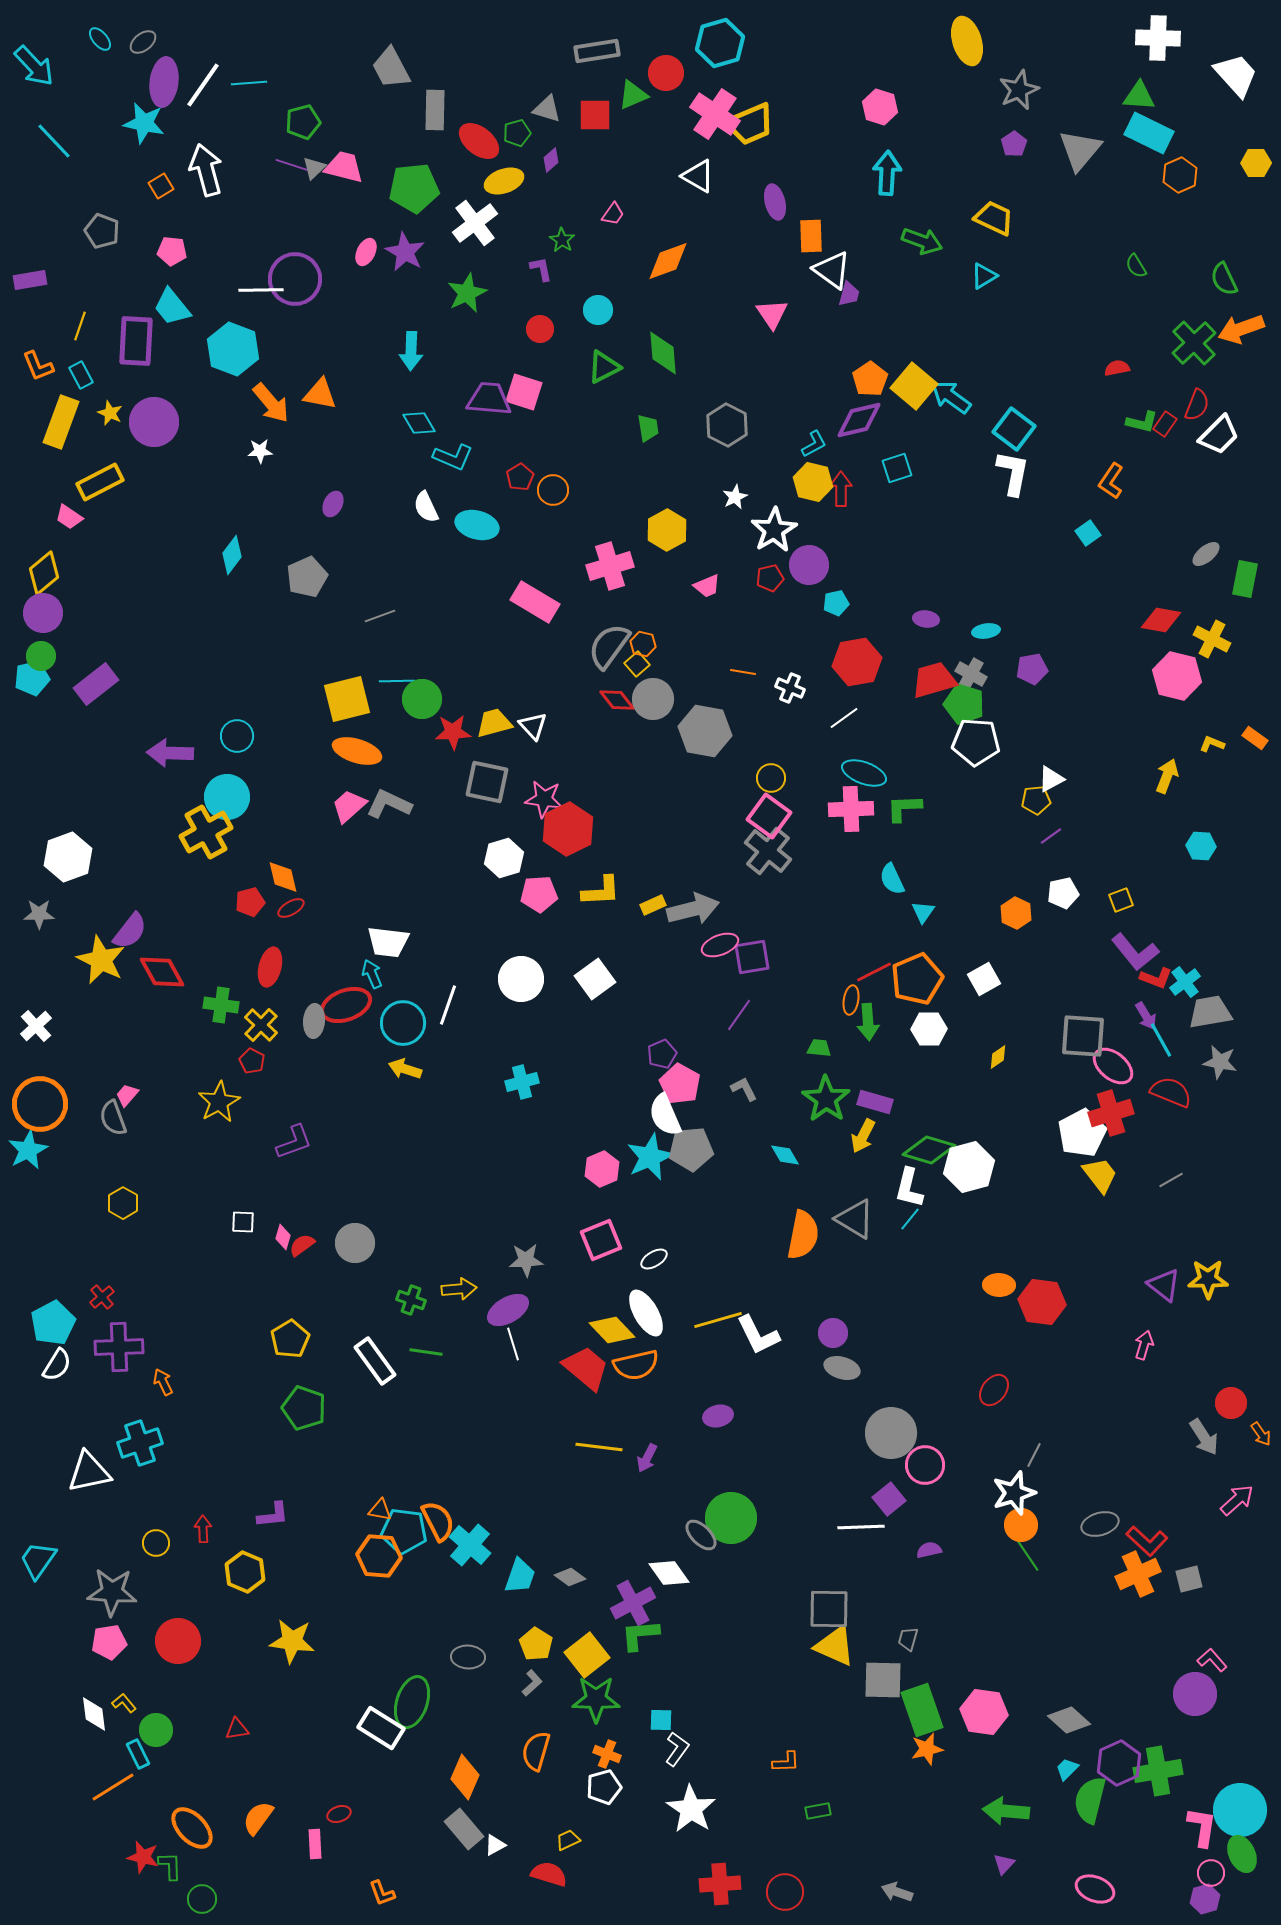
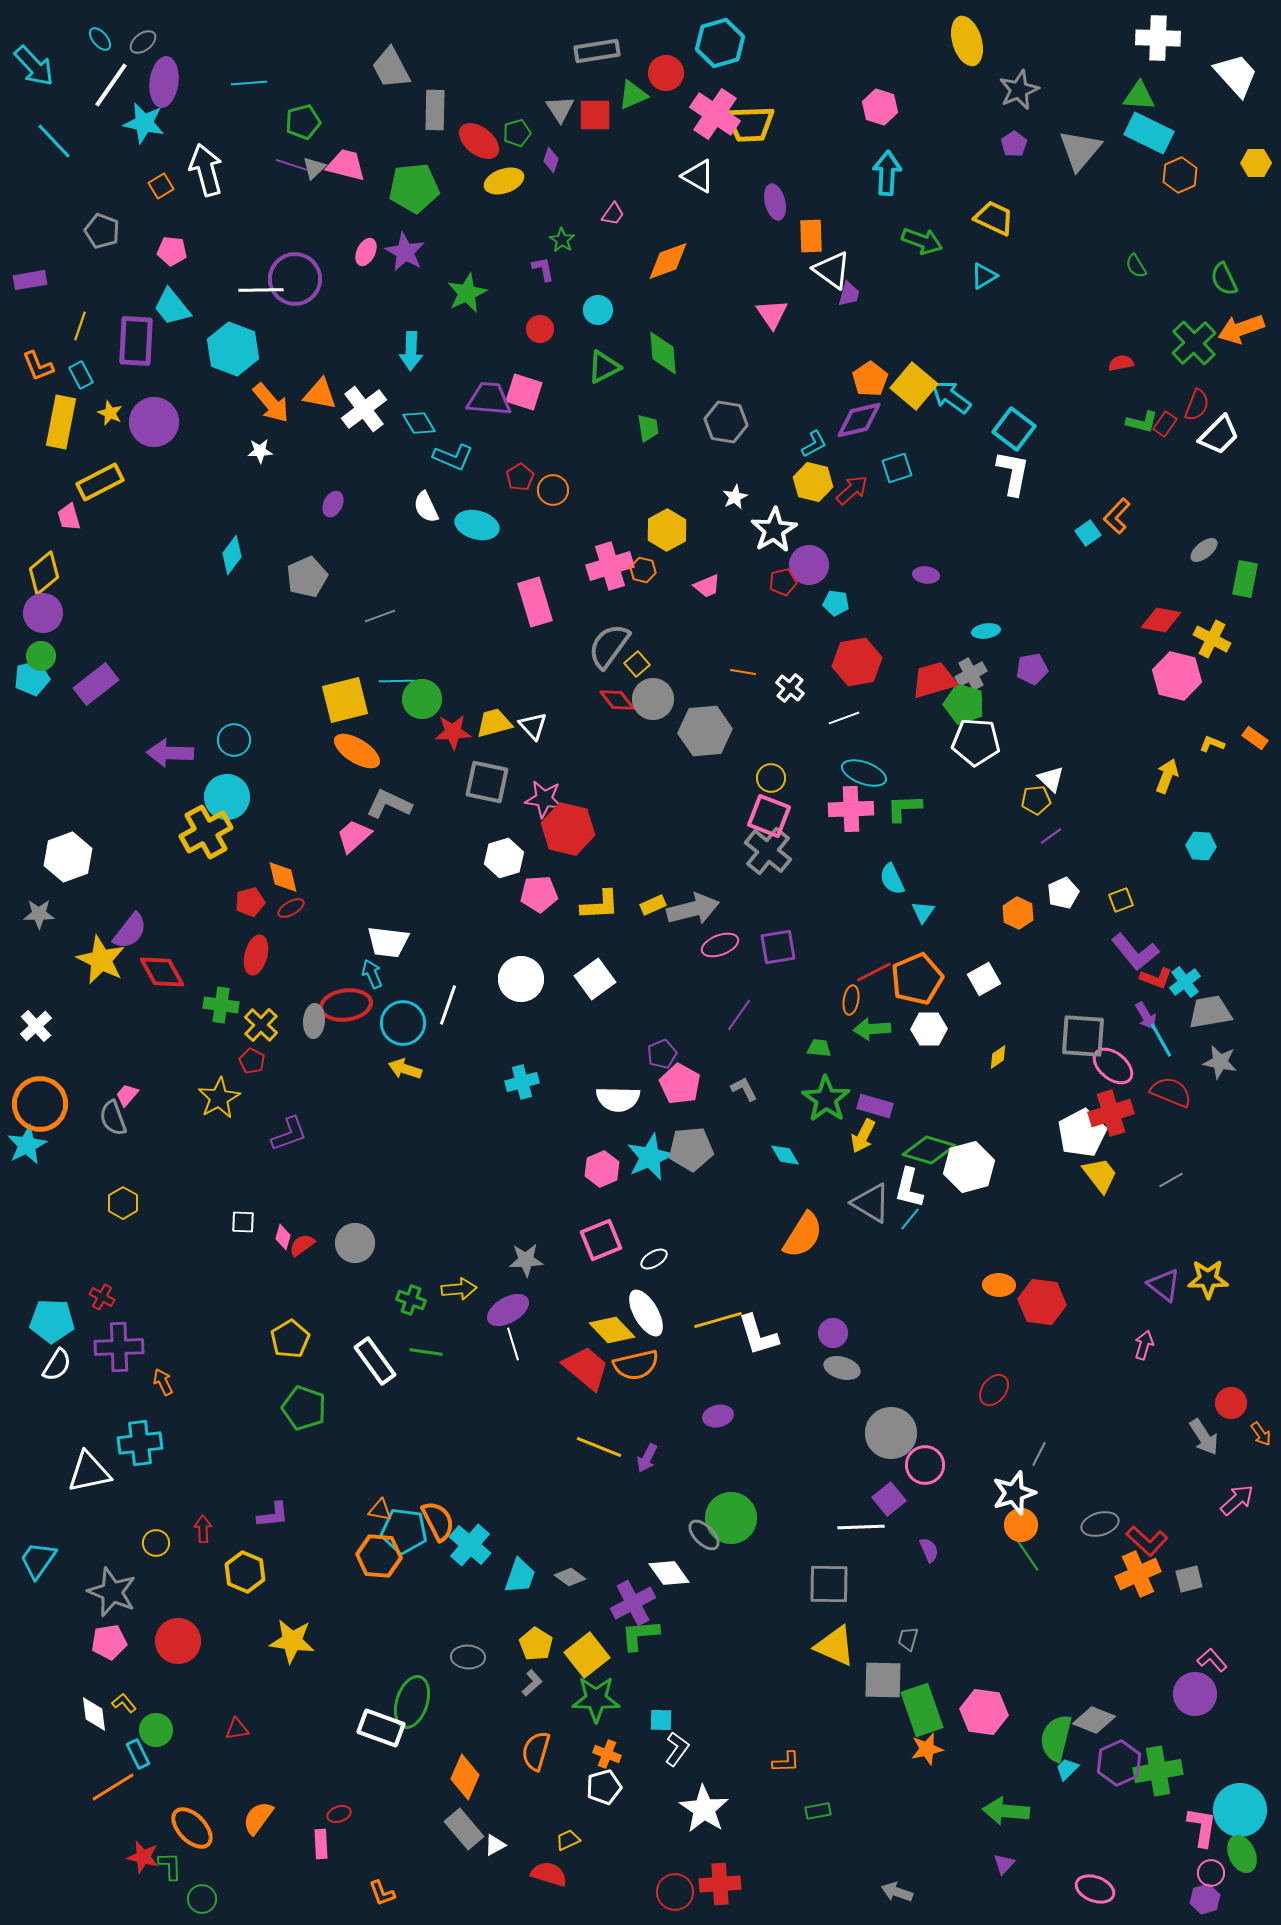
white line at (203, 85): moved 92 px left
gray triangle at (547, 109): moved 13 px right; rotated 40 degrees clockwise
yellow trapezoid at (750, 124): rotated 21 degrees clockwise
purple diamond at (551, 160): rotated 30 degrees counterclockwise
pink trapezoid at (344, 167): moved 2 px right, 2 px up
white cross at (475, 223): moved 111 px left, 186 px down
purple L-shape at (541, 269): moved 2 px right
red semicircle at (1117, 368): moved 4 px right, 5 px up
yellow rectangle at (61, 422): rotated 9 degrees counterclockwise
gray hexagon at (727, 425): moved 1 px left, 3 px up; rotated 18 degrees counterclockwise
orange L-shape at (1111, 481): moved 6 px right, 35 px down; rotated 9 degrees clockwise
red arrow at (841, 489): moved 11 px right, 1 px down; rotated 48 degrees clockwise
pink trapezoid at (69, 517): rotated 40 degrees clockwise
gray ellipse at (1206, 554): moved 2 px left, 4 px up
red pentagon at (770, 578): moved 13 px right, 4 px down
pink rectangle at (535, 602): rotated 42 degrees clockwise
cyan pentagon at (836, 603): rotated 20 degrees clockwise
purple ellipse at (926, 619): moved 44 px up
orange hexagon at (643, 644): moved 74 px up
gray cross at (971, 674): rotated 32 degrees clockwise
white cross at (790, 688): rotated 16 degrees clockwise
yellow square at (347, 699): moved 2 px left, 1 px down
white line at (844, 718): rotated 16 degrees clockwise
gray hexagon at (705, 731): rotated 15 degrees counterclockwise
cyan circle at (237, 736): moved 3 px left, 4 px down
orange ellipse at (357, 751): rotated 15 degrees clockwise
white triangle at (1051, 779): rotated 48 degrees counterclockwise
pink trapezoid at (349, 806): moved 5 px right, 30 px down
pink square at (769, 816): rotated 15 degrees counterclockwise
red hexagon at (568, 829): rotated 21 degrees counterclockwise
yellow L-shape at (601, 891): moved 1 px left, 14 px down
white pentagon at (1063, 893): rotated 12 degrees counterclockwise
orange hexagon at (1016, 913): moved 2 px right
purple square at (752, 957): moved 26 px right, 10 px up
red ellipse at (270, 967): moved 14 px left, 12 px up
red ellipse at (346, 1005): rotated 12 degrees clockwise
green arrow at (868, 1022): moved 4 px right, 7 px down; rotated 90 degrees clockwise
yellow star at (219, 1102): moved 4 px up
purple rectangle at (875, 1102): moved 4 px down
white semicircle at (665, 1115): moved 47 px left, 16 px up; rotated 66 degrees counterclockwise
purple L-shape at (294, 1142): moved 5 px left, 8 px up
cyan star at (28, 1150): moved 1 px left, 5 px up
gray triangle at (855, 1219): moved 16 px right, 16 px up
orange semicircle at (803, 1235): rotated 21 degrees clockwise
red cross at (102, 1297): rotated 20 degrees counterclockwise
cyan pentagon at (53, 1323): moved 1 px left, 2 px up; rotated 30 degrees clockwise
white L-shape at (758, 1335): rotated 9 degrees clockwise
cyan cross at (140, 1443): rotated 12 degrees clockwise
yellow line at (599, 1447): rotated 15 degrees clockwise
gray line at (1034, 1455): moved 5 px right, 1 px up
gray ellipse at (701, 1535): moved 3 px right
purple semicircle at (929, 1550): rotated 80 degrees clockwise
gray star at (112, 1592): rotated 18 degrees clockwise
gray square at (829, 1609): moved 25 px up
gray diamond at (1069, 1720): moved 25 px right; rotated 21 degrees counterclockwise
white rectangle at (381, 1728): rotated 12 degrees counterclockwise
green semicircle at (1090, 1800): moved 34 px left, 62 px up
white star at (691, 1809): moved 13 px right
pink rectangle at (315, 1844): moved 6 px right
red circle at (785, 1892): moved 110 px left
